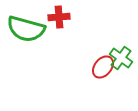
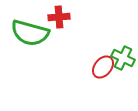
green semicircle: moved 4 px right, 4 px down
green cross: moved 2 px right; rotated 10 degrees counterclockwise
